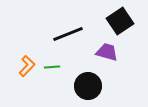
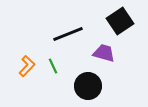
purple trapezoid: moved 3 px left, 1 px down
green line: moved 1 px right, 1 px up; rotated 70 degrees clockwise
